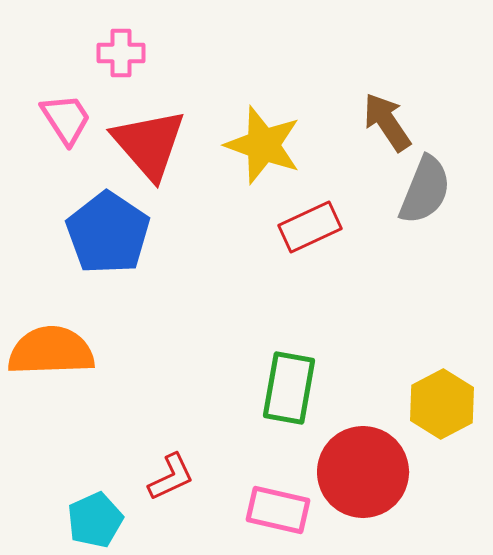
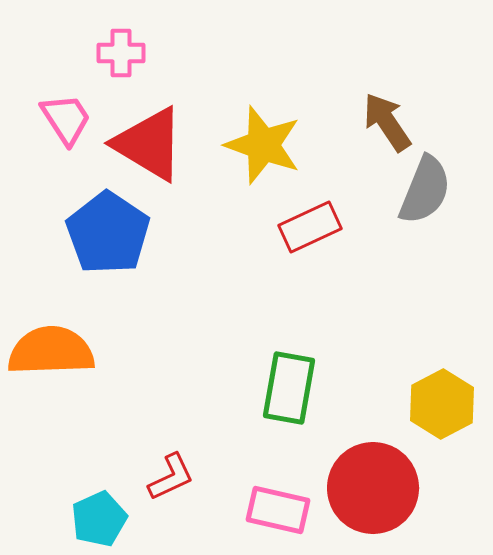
red triangle: rotated 18 degrees counterclockwise
red circle: moved 10 px right, 16 px down
cyan pentagon: moved 4 px right, 1 px up
